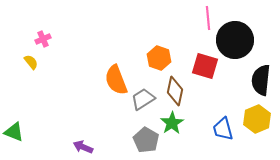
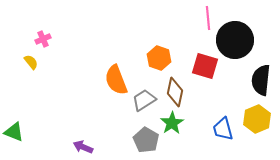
brown diamond: moved 1 px down
gray trapezoid: moved 1 px right, 1 px down
